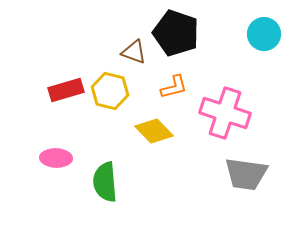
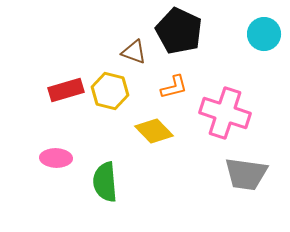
black pentagon: moved 3 px right, 2 px up; rotated 6 degrees clockwise
